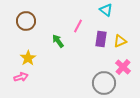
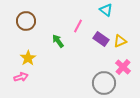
purple rectangle: rotated 63 degrees counterclockwise
